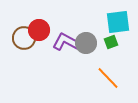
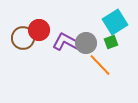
cyan square: moved 3 px left; rotated 25 degrees counterclockwise
brown circle: moved 1 px left
orange line: moved 8 px left, 13 px up
